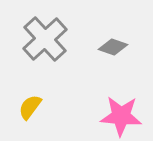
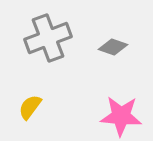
gray cross: moved 3 px right, 1 px up; rotated 21 degrees clockwise
